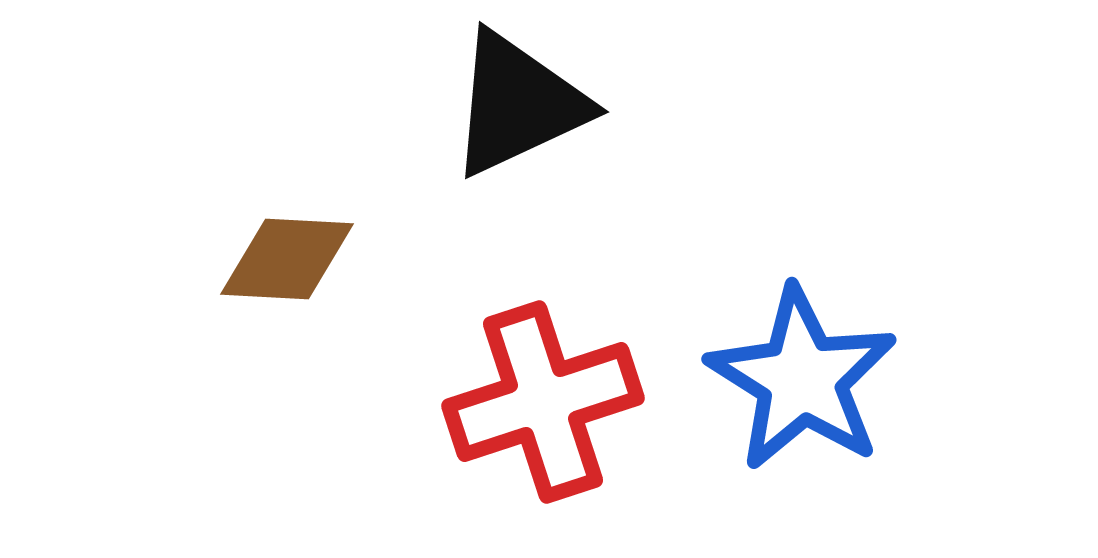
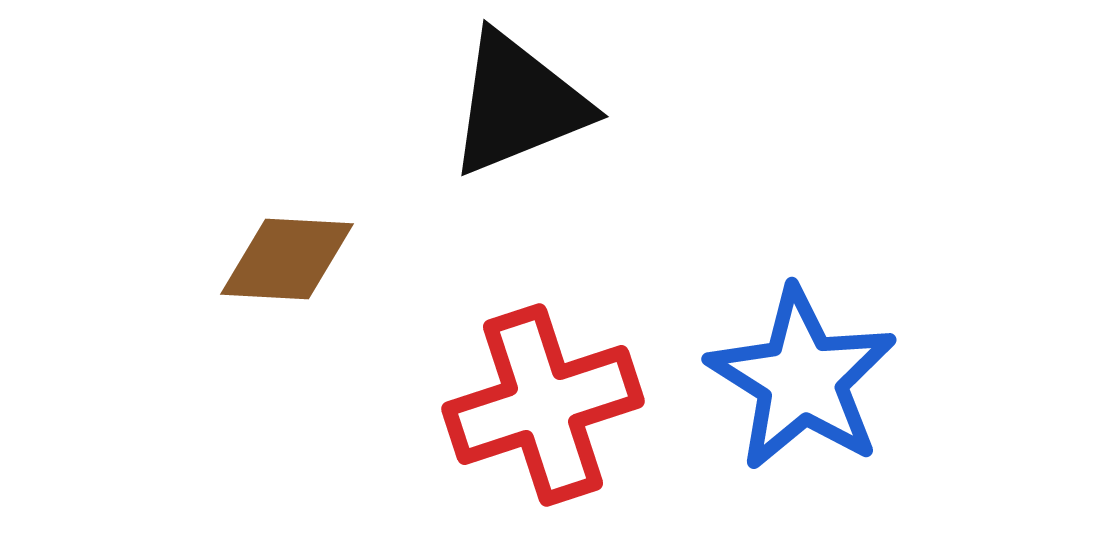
black triangle: rotated 3 degrees clockwise
red cross: moved 3 px down
